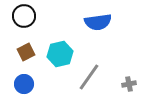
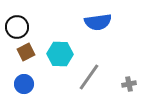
black circle: moved 7 px left, 11 px down
cyan hexagon: rotated 15 degrees clockwise
